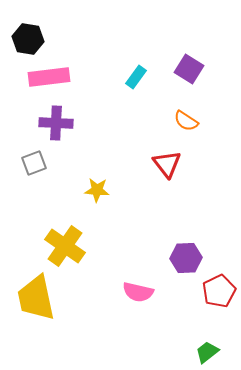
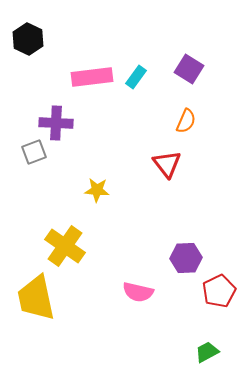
black hexagon: rotated 16 degrees clockwise
pink rectangle: moved 43 px right
orange semicircle: rotated 100 degrees counterclockwise
gray square: moved 11 px up
green trapezoid: rotated 10 degrees clockwise
